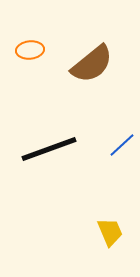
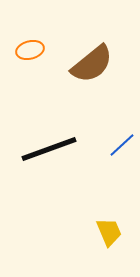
orange ellipse: rotated 8 degrees counterclockwise
yellow trapezoid: moved 1 px left
